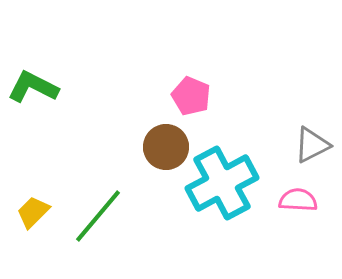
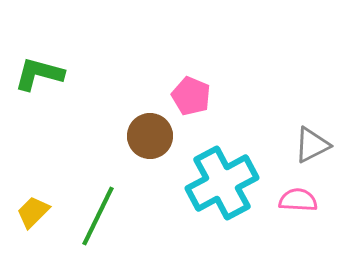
green L-shape: moved 6 px right, 13 px up; rotated 12 degrees counterclockwise
brown circle: moved 16 px left, 11 px up
green line: rotated 14 degrees counterclockwise
